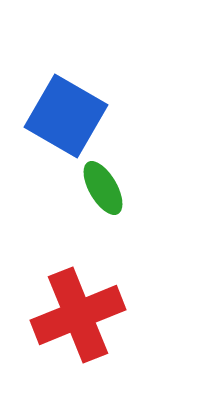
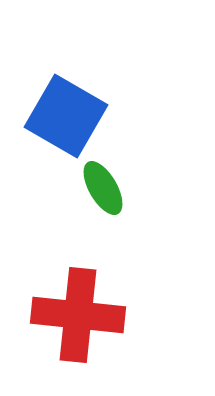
red cross: rotated 28 degrees clockwise
